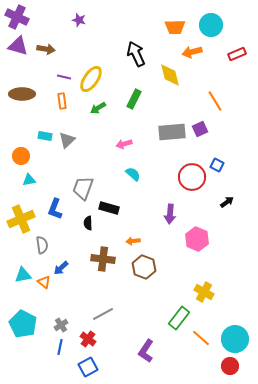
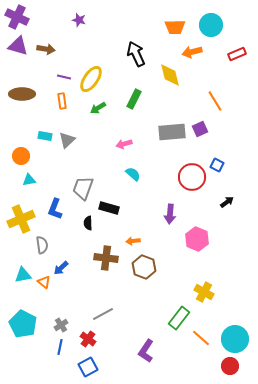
brown cross at (103, 259): moved 3 px right, 1 px up
